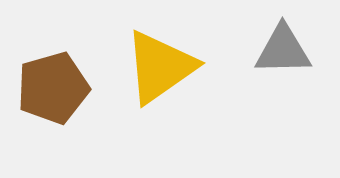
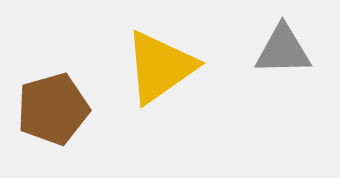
brown pentagon: moved 21 px down
